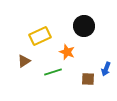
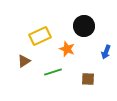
orange star: moved 3 px up
blue arrow: moved 17 px up
